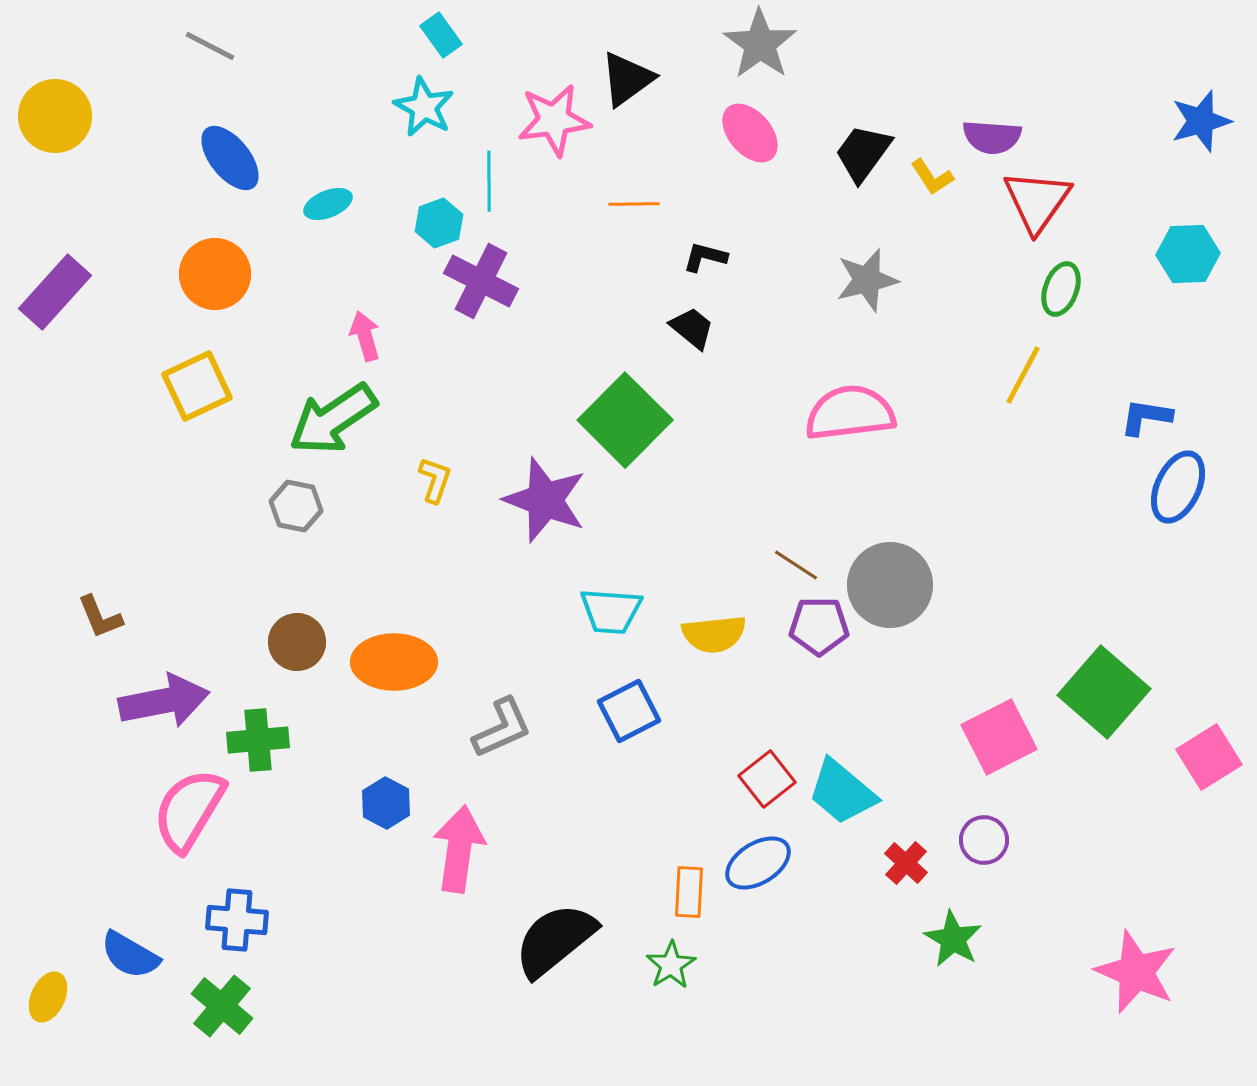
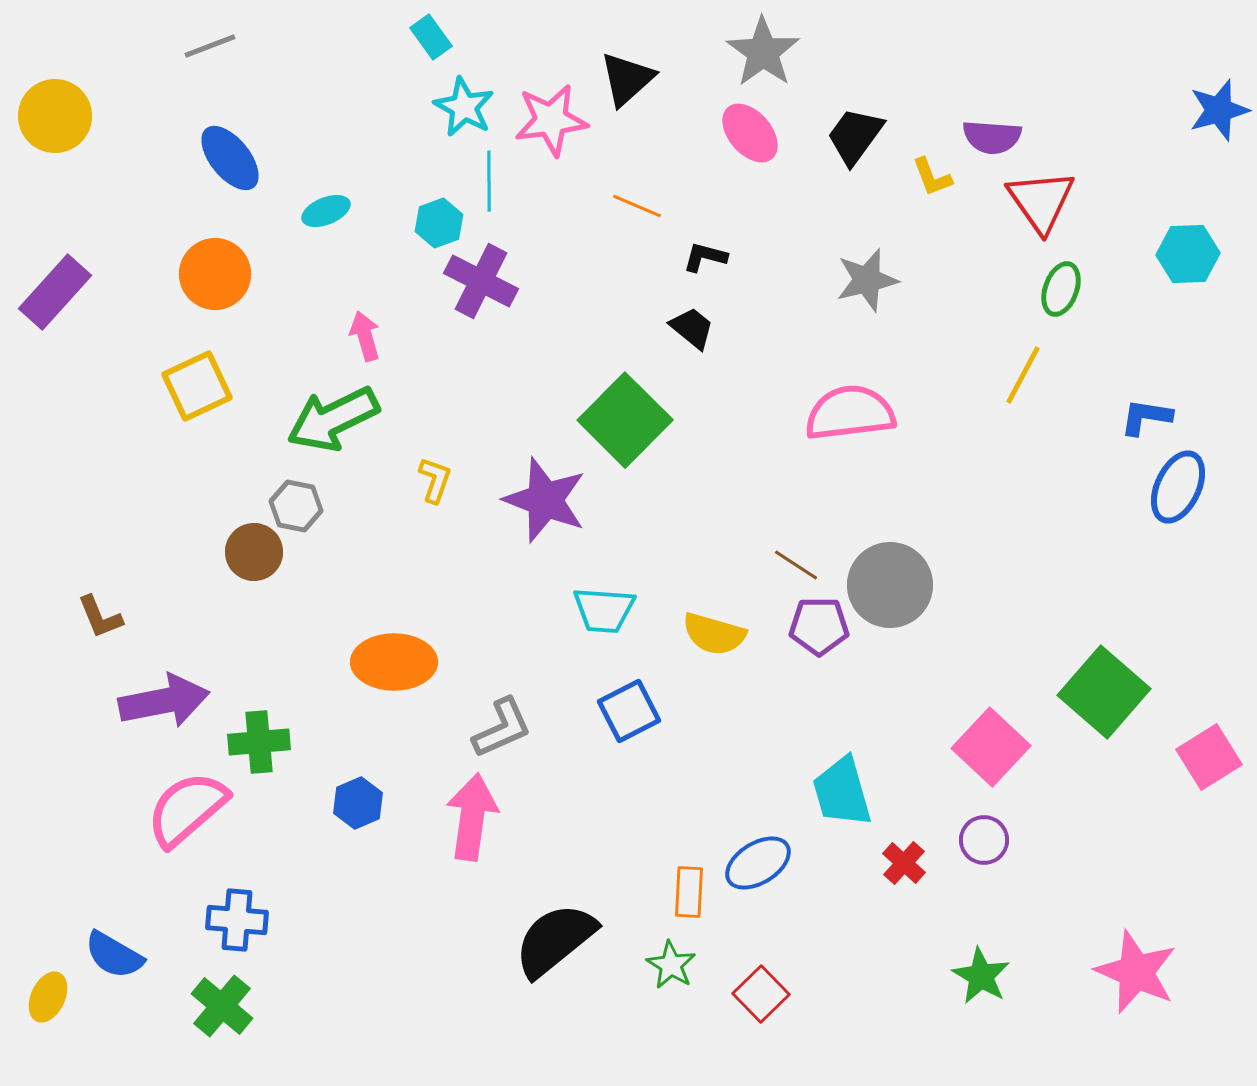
cyan rectangle at (441, 35): moved 10 px left, 2 px down
gray star at (760, 44): moved 3 px right, 8 px down
gray line at (210, 46): rotated 48 degrees counterclockwise
black triangle at (627, 79): rotated 6 degrees counterclockwise
cyan star at (424, 107): moved 40 px right
pink star at (554, 120): moved 3 px left
blue star at (1201, 121): moved 18 px right, 11 px up
black trapezoid at (863, 153): moved 8 px left, 17 px up
yellow L-shape at (932, 177): rotated 12 degrees clockwise
red triangle at (1037, 201): moved 4 px right; rotated 10 degrees counterclockwise
cyan ellipse at (328, 204): moved 2 px left, 7 px down
orange line at (634, 204): moved 3 px right, 2 px down; rotated 24 degrees clockwise
green arrow at (333, 419): rotated 8 degrees clockwise
cyan trapezoid at (611, 611): moved 7 px left, 1 px up
yellow semicircle at (714, 634): rotated 22 degrees clockwise
brown circle at (297, 642): moved 43 px left, 90 px up
pink square at (999, 737): moved 8 px left, 10 px down; rotated 20 degrees counterclockwise
green cross at (258, 740): moved 1 px right, 2 px down
red square at (767, 779): moved 6 px left, 215 px down; rotated 6 degrees counterclockwise
cyan trapezoid at (842, 792): rotated 34 degrees clockwise
blue hexagon at (386, 803): moved 28 px left; rotated 9 degrees clockwise
pink semicircle at (189, 810): moved 2 px left, 1 px up; rotated 18 degrees clockwise
pink arrow at (459, 849): moved 13 px right, 32 px up
red cross at (906, 863): moved 2 px left
green star at (953, 939): moved 28 px right, 37 px down
blue semicircle at (130, 955): moved 16 px left
green star at (671, 965): rotated 9 degrees counterclockwise
